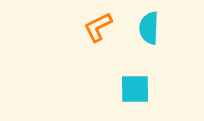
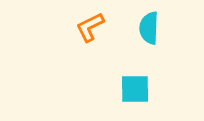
orange L-shape: moved 8 px left
